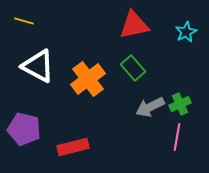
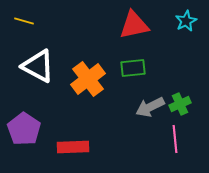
cyan star: moved 11 px up
green rectangle: rotated 55 degrees counterclockwise
purple pentagon: rotated 20 degrees clockwise
pink line: moved 2 px left, 2 px down; rotated 16 degrees counterclockwise
red rectangle: rotated 12 degrees clockwise
